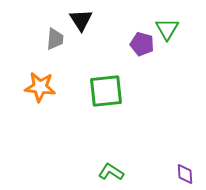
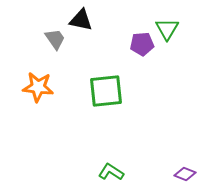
black triangle: rotated 45 degrees counterclockwise
gray trapezoid: rotated 40 degrees counterclockwise
purple pentagon: rotated 20 degrees counterclockwise
orange star: moved 2 px left
purple diamond: rotated 65 degrees counterclockwise
